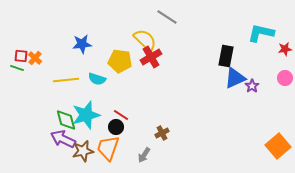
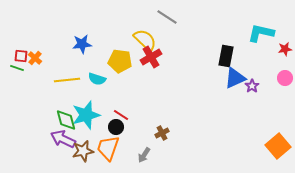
yellow line: moved 1 px right
